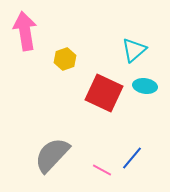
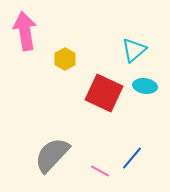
yellow hexagon: rotated 10 degrees counterclockwise
pink line: moved 2 px left, 1 px down
